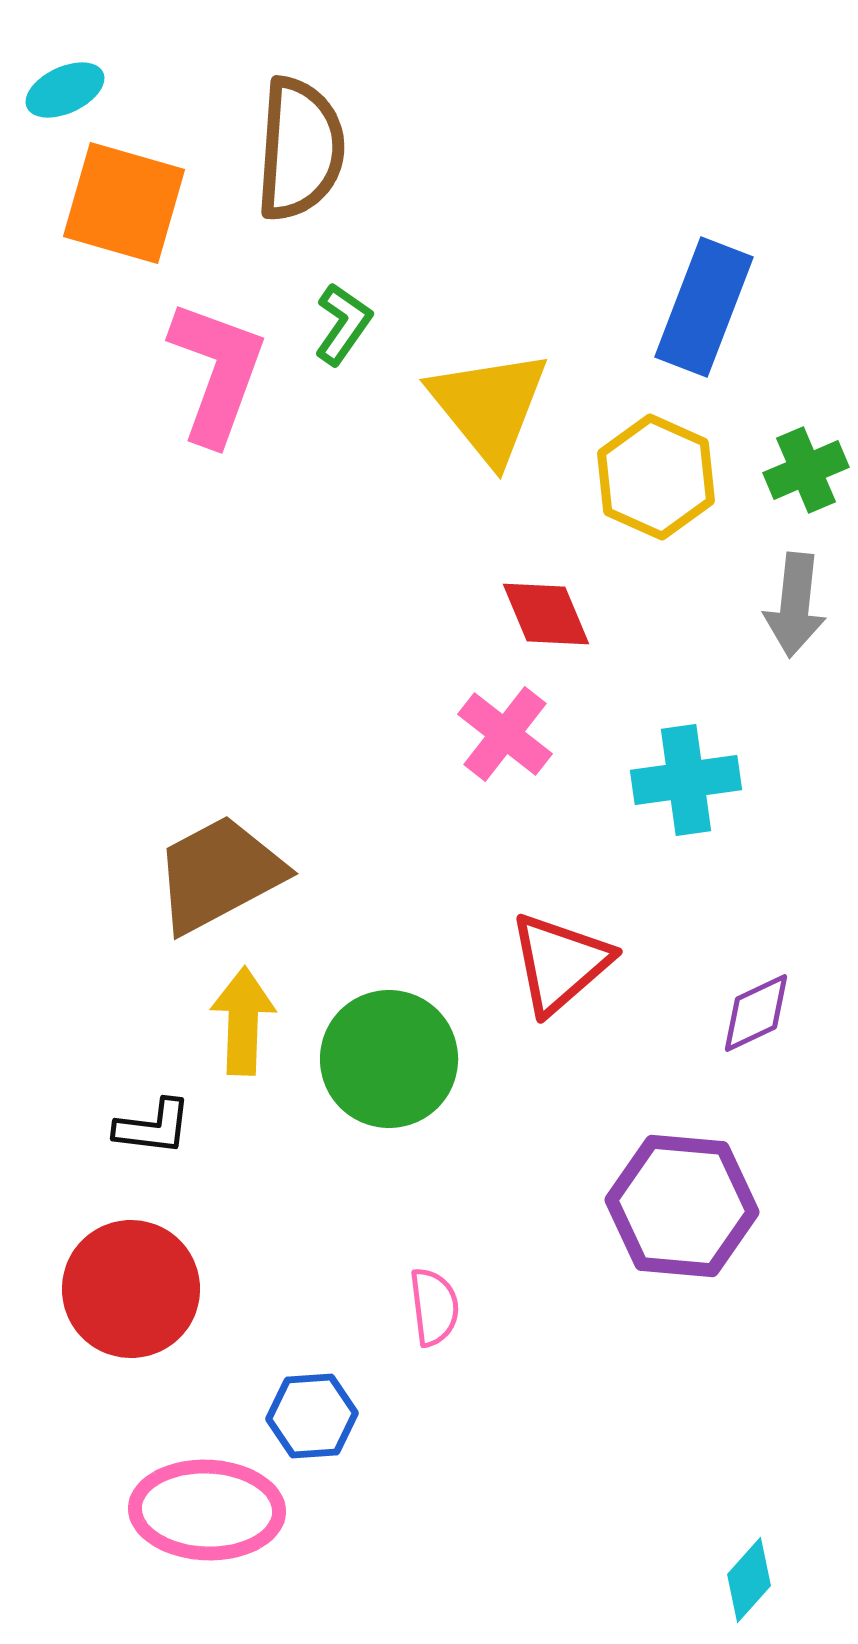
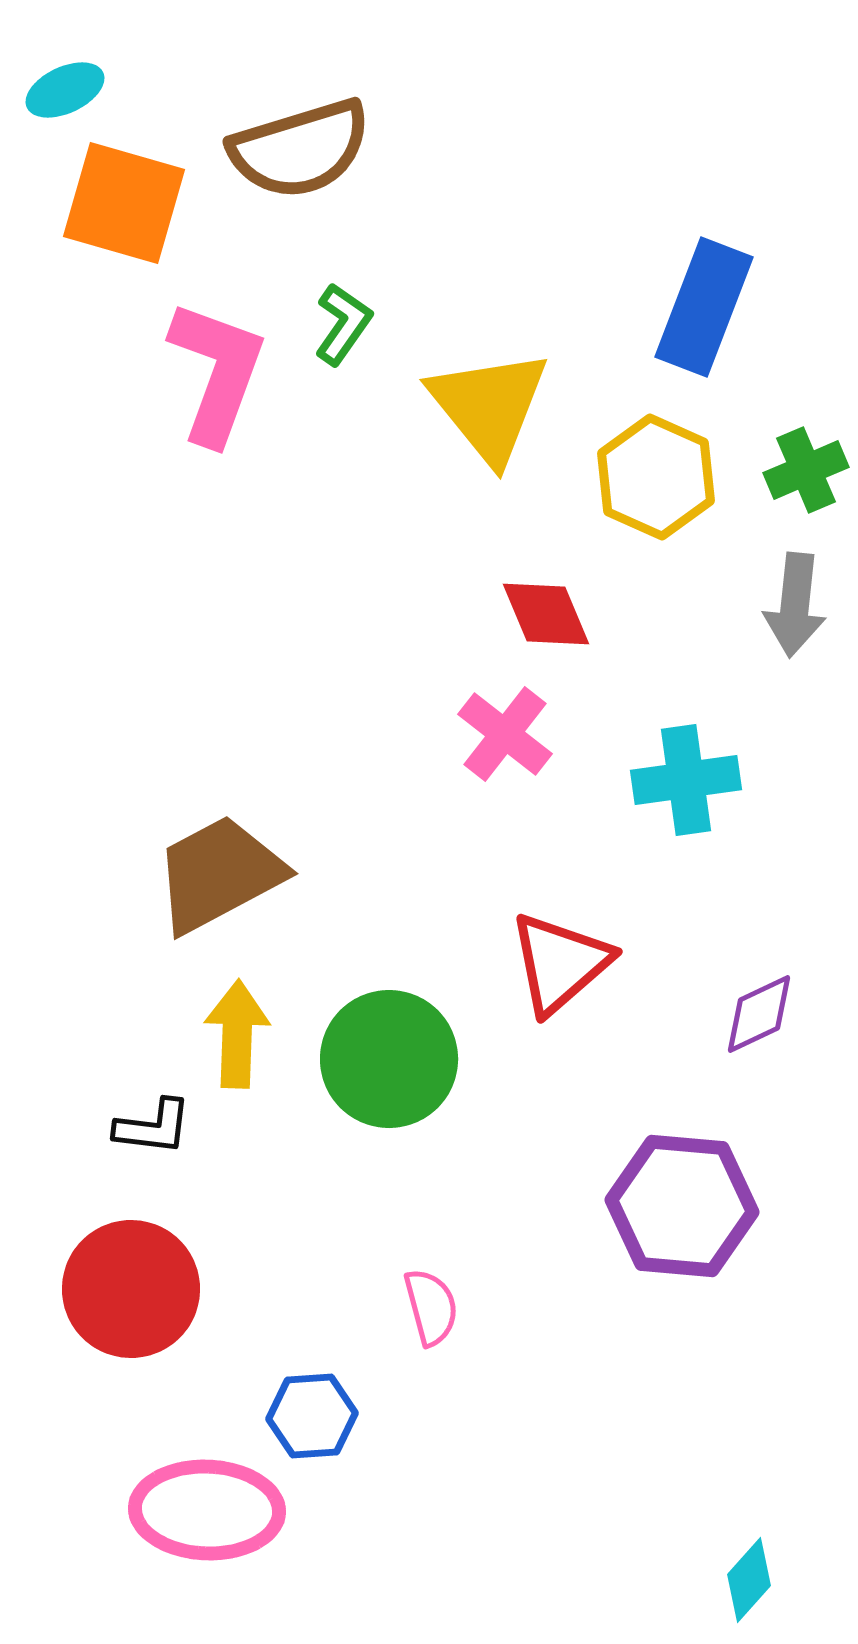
brown semicircle: rotated 69 degrees clockwise
purple diamond: moved 3 px right, 1 px down
yellow arrow: moved 6 px left, 13 px down
pink semicircle: moved 3 px left; rotated 8 degrees counterclockwise
